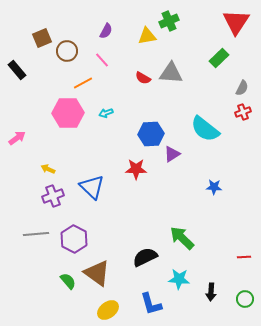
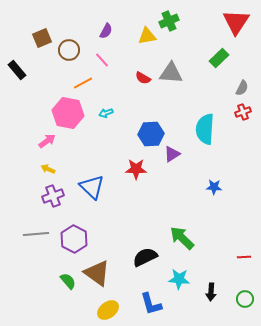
brown circle: moved 2 px right, 1 px up
pink hexagon: rotated 12 degrees clockwise
cyan semicircle: rotated 56 degrees clockwise
pink arrow: moved 30 px right, 3 px down
